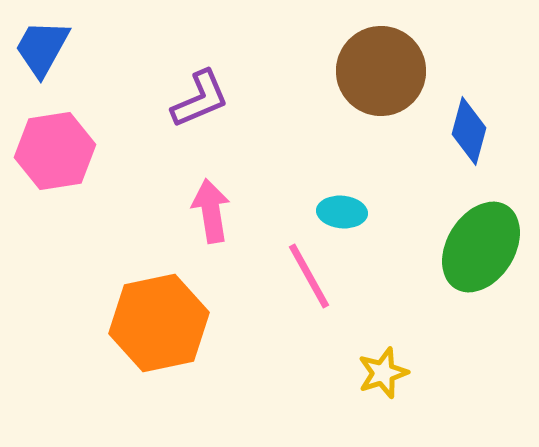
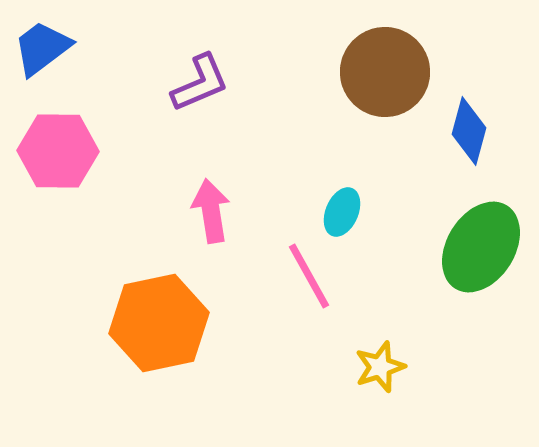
blue trapezoid: rotated 24 degrees clockwise
brown circle: moved 4 px right, 1 px down
purple L-shape: moved 16 px up
pink hexagon: moved 3 px right; rotated 10 degrees clockwise
cyan ellipse: rotated 72 degrees counterclockwise
yellow star: moved 3 px left, 6 px up
